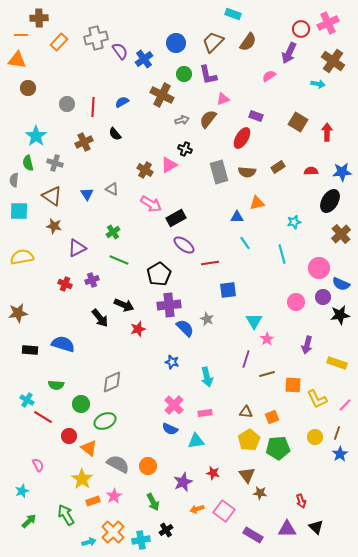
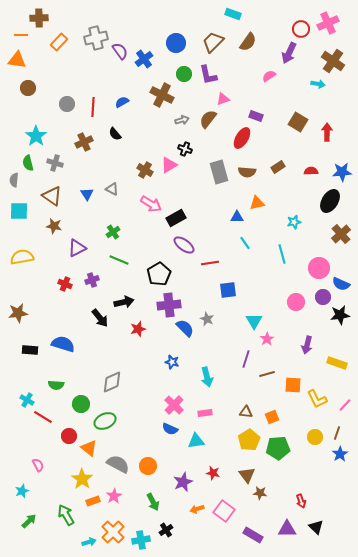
black arrow at (124, 305): moved 3 px up; rotated 36 degrees counterclockwise
